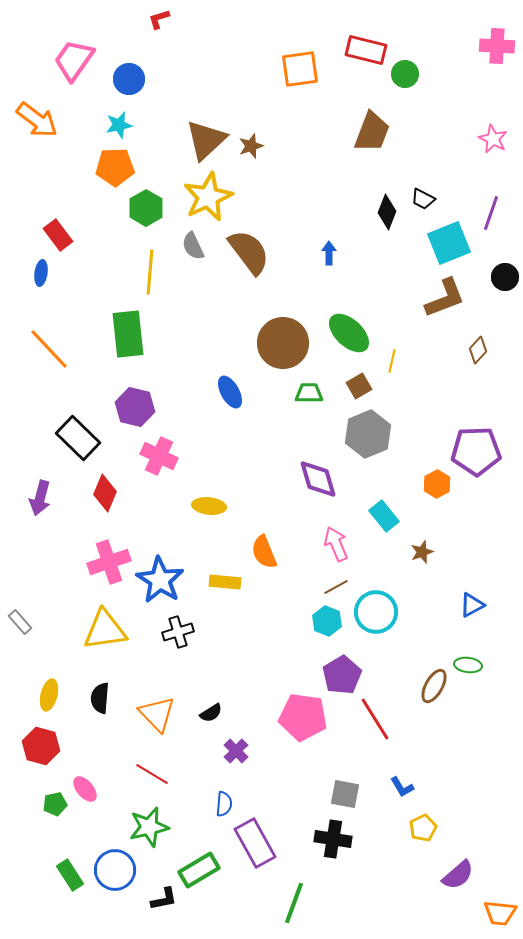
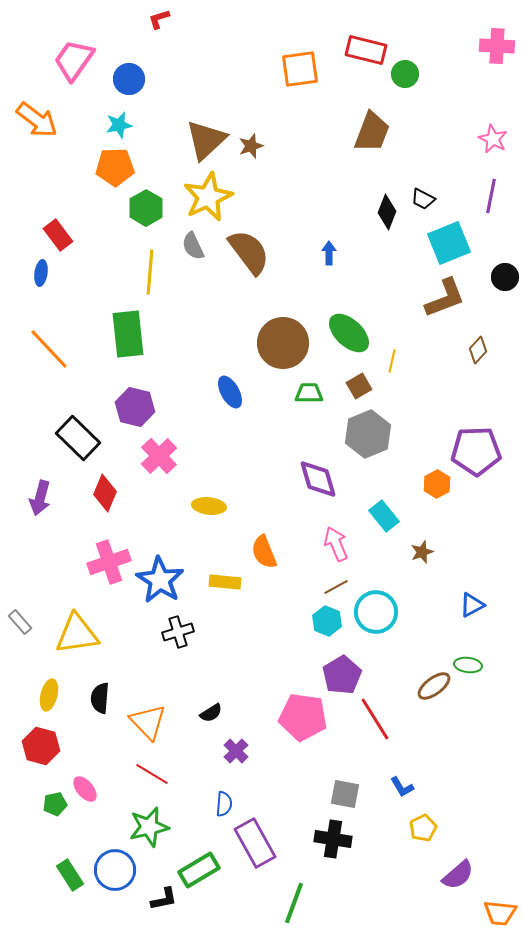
purple line at (491, 213): moved 17 px up; rotated 8 degrees counterclockwise
pink cross at (159, 456): rotated 21 degrees clockwise
yellow triangle at (105, 630): moved 28 px left, 4 px down
brown ellipse at (434, 686): rotated 24 degrees clockwise
orange triangle at (157, 714): moved 9 px left, 8 px down
